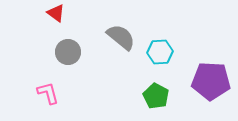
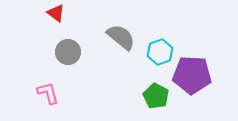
cyan hexagon: rotated 15 degrees counterclockwise
purple pentagon: moved 19 px left, 6 px up
